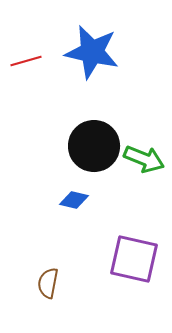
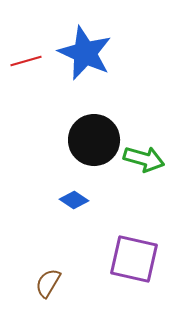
blue star: moved 7 px left, 1 px down; rotated 12 degrees clockwise
black circle: moved 6 px up
green arrow: rotated 6 degrees counterclockwise
blue diamond: rotated 20 degrees clockwise
brown semicircle: rotated 20 degrees clockwise
